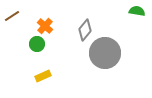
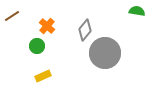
orange cross: moved 2 px right
green circle: moved 2 px down
